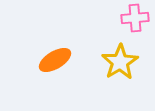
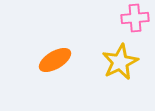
yellow star: rotated 6 degrees clockwise
